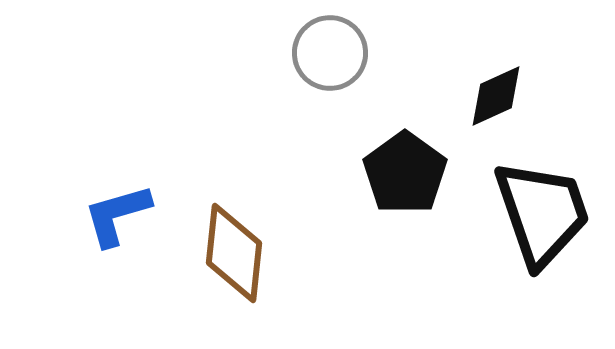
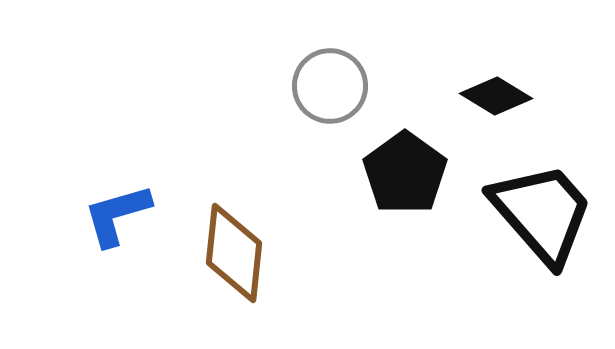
gray circle: moved 33 px down
black diamond: rotated 56 degrees clockwise
black trapezoid: rotated 22 degrees counterclockwise
